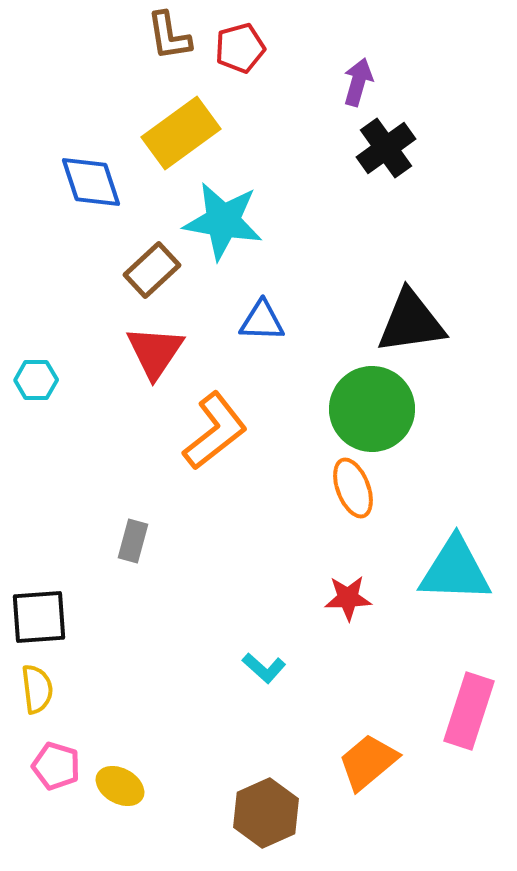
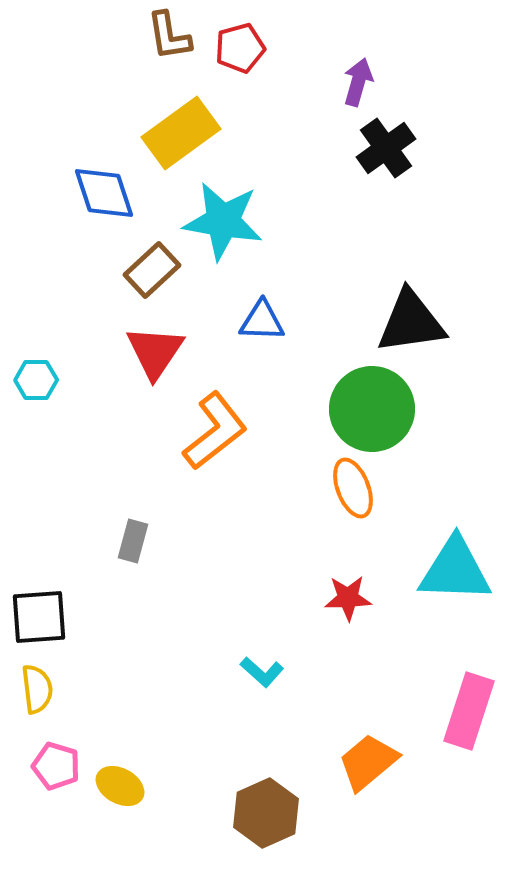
blue diamond: moved 13 px right, 11 px down
cyan L-shape: moved 2 px left, 4 px down
